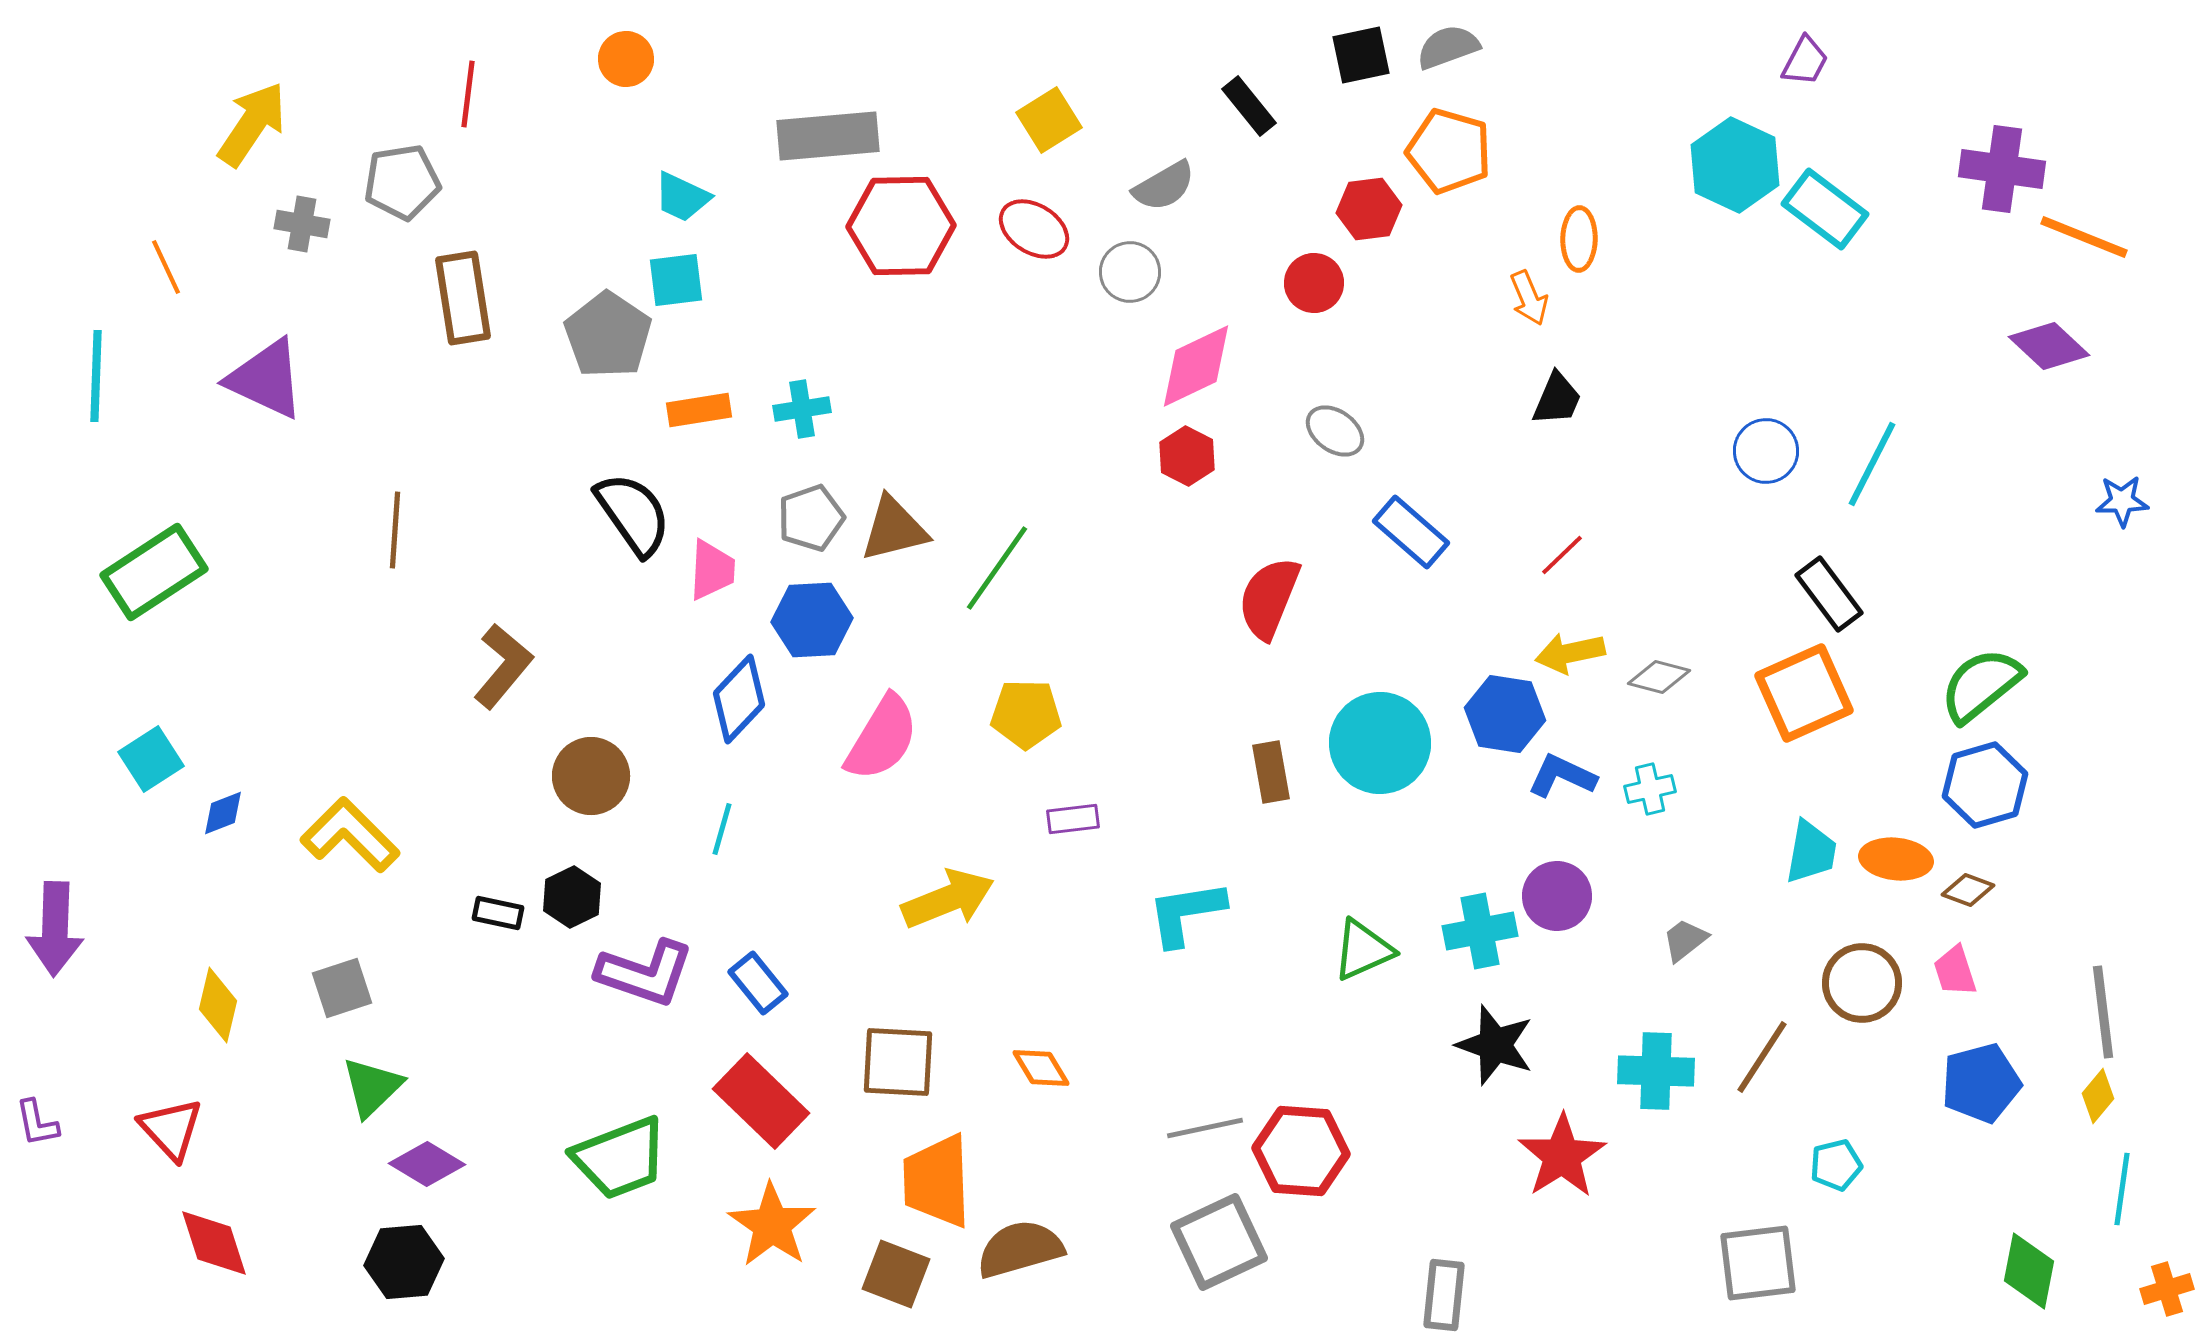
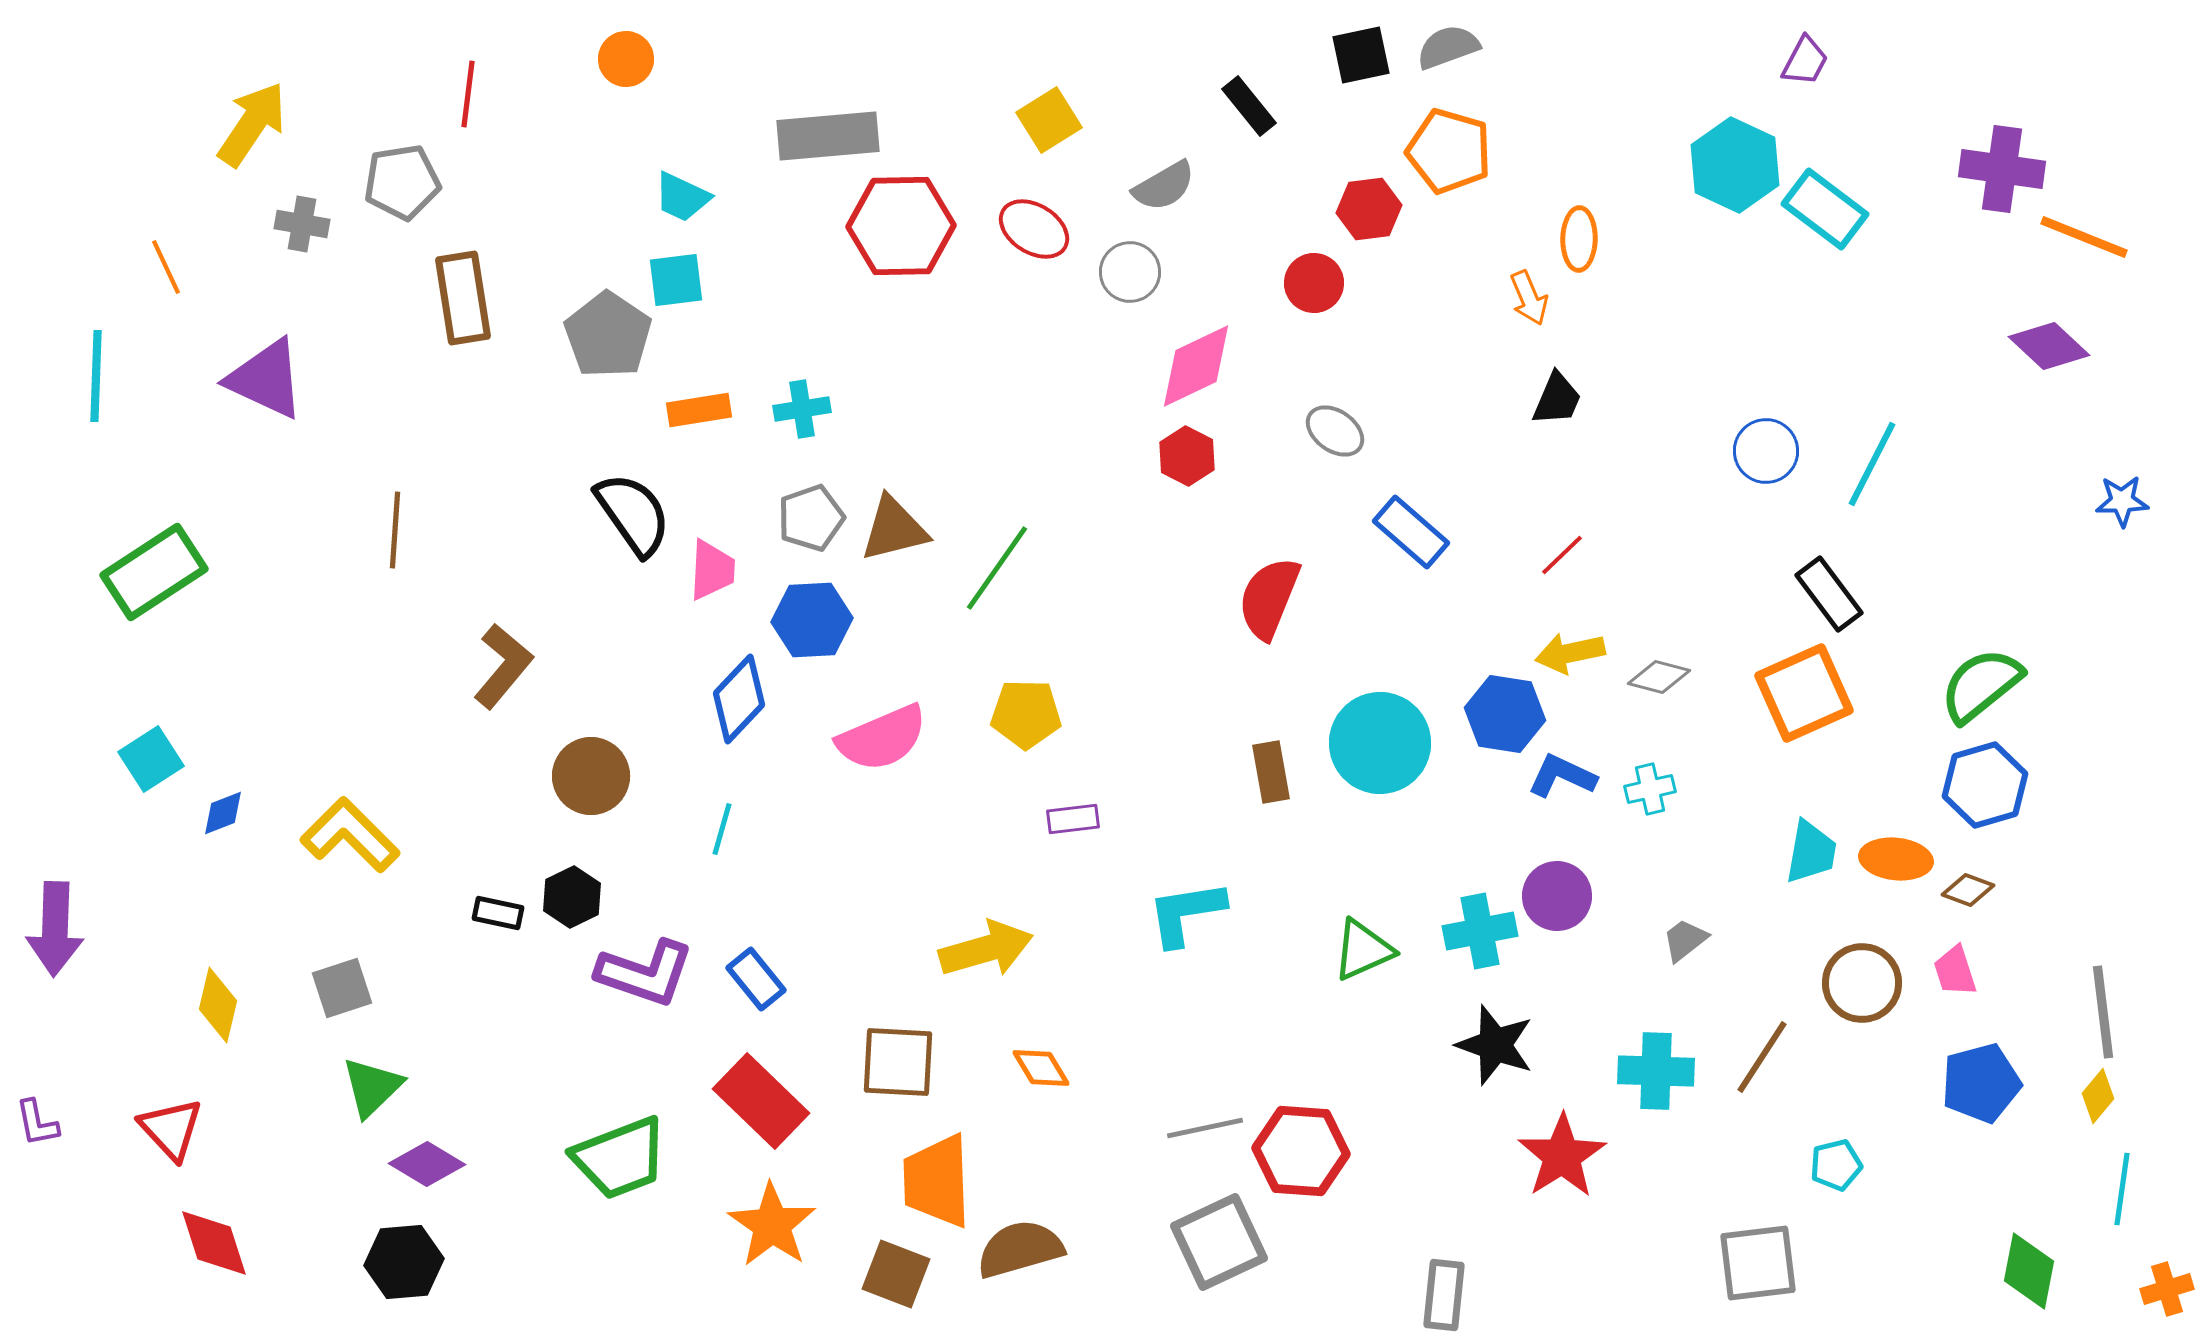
pink semicircle at (882, 738): rotated 36 degrees clockwise
yellow arrow at (948, 899): moved 38 px right, 50 px down; rotated 6 degrees clockwise
blue rectangle at (758, 983): moved 2 px left, 4 px up
